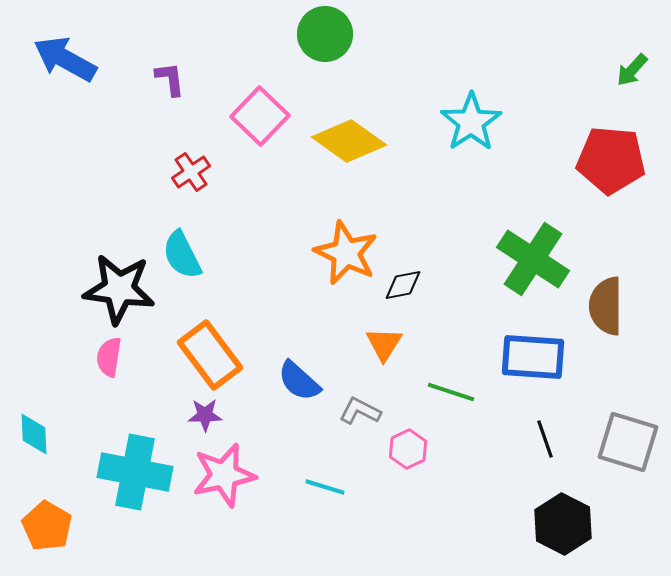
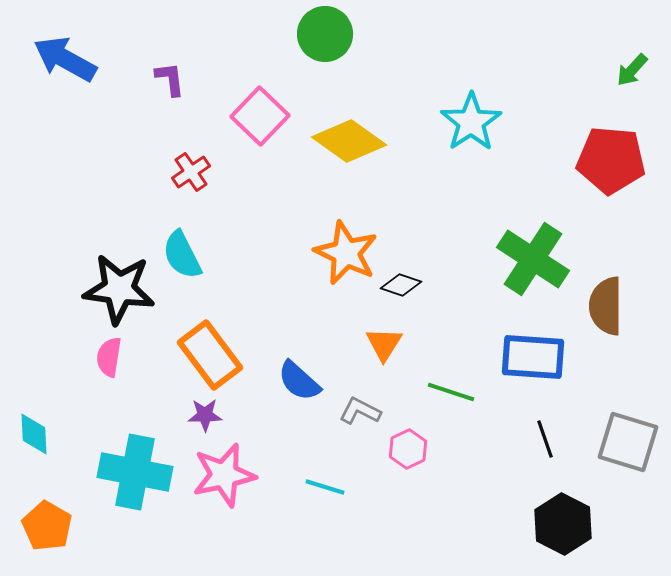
black diamond: moved 2 px left; rotated 30 degrees clockwise
